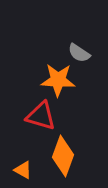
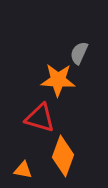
gray semicircle: rotated 80 degrees clockwise
red triangle: moved 1 px left, 2 px down
orange triangle: rotated 18 degrees counterclockwise
